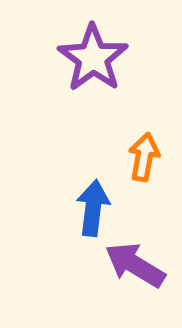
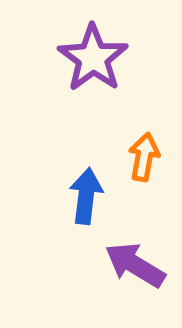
blue arrow: moved 7 px left, 12 px up
